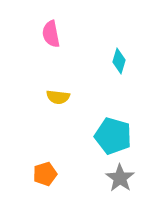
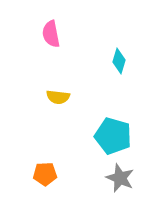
orange pentagon: rotated 15 degrees clockwise
gray star: rotated 12 degrees counterclockwise
